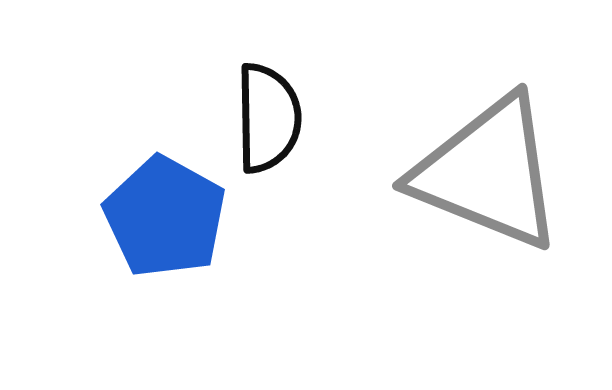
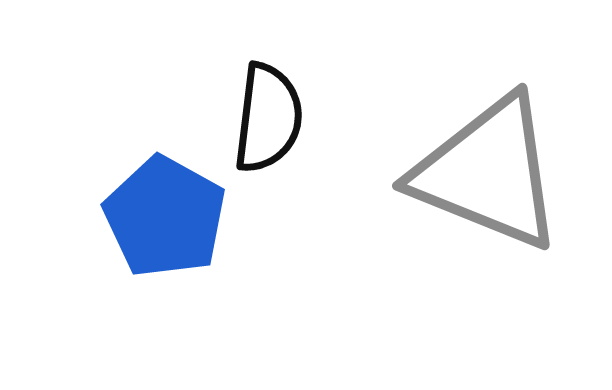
black semicircle: rotated 8 degrees clockwise
